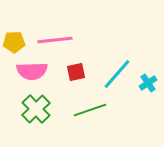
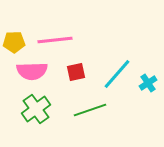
green cross: rotated 8 degrees clockwise
